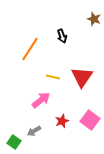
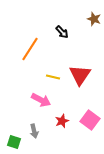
black arrow: moved 4 px up; rotated 24 degrees counterclockwise
red triangle: moved 2 px left, 2 px up
pink arrow: rotated 66 degrees clockwise
gray arrow: rotated 72 degrees counterclockwise
green square: rotated 16 degrees counterclockwise
